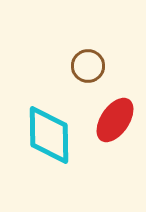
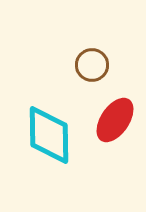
brown circle: moved 4 px right, 1 px up
